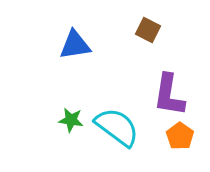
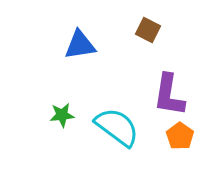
blue triangle: moved 5 px right
green star: moved 9 px left, 5 px up; rotated 15 degrees counterclockwise
